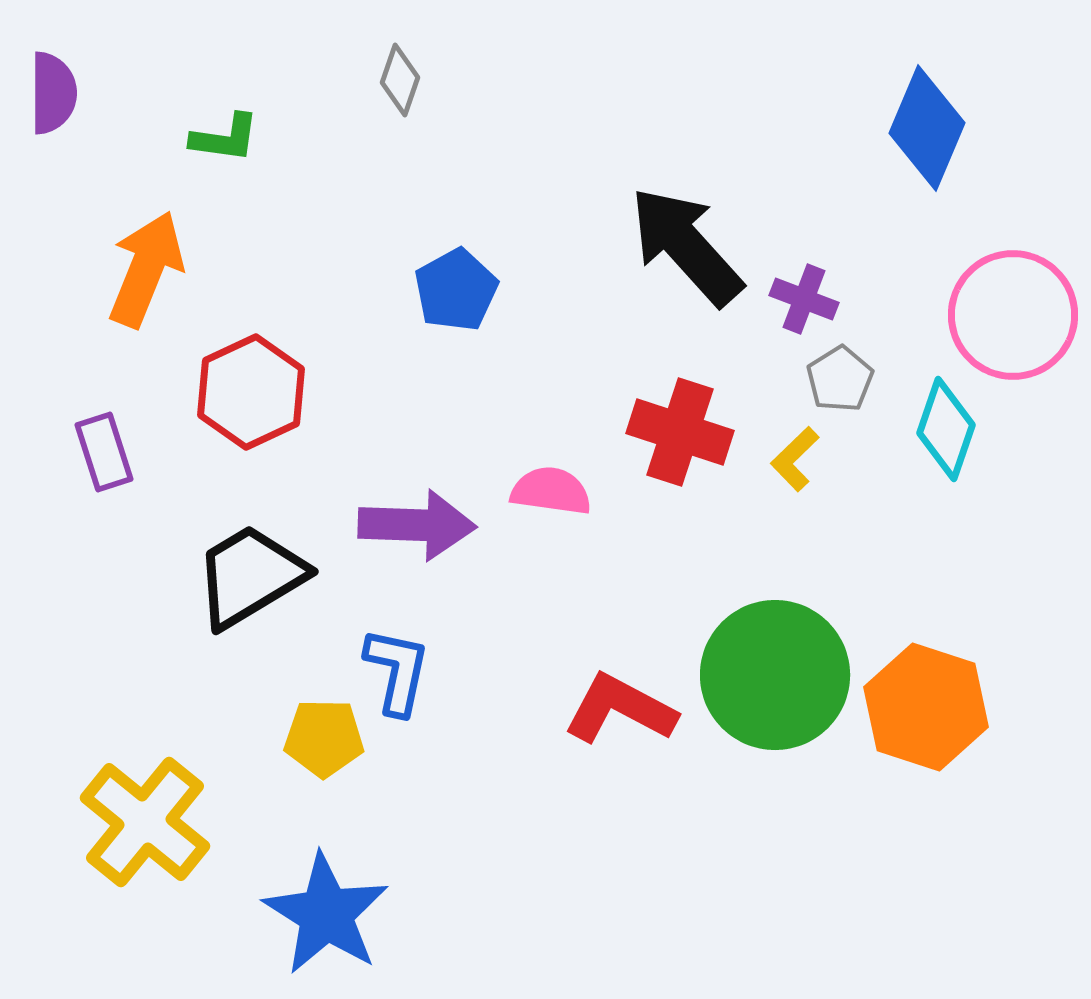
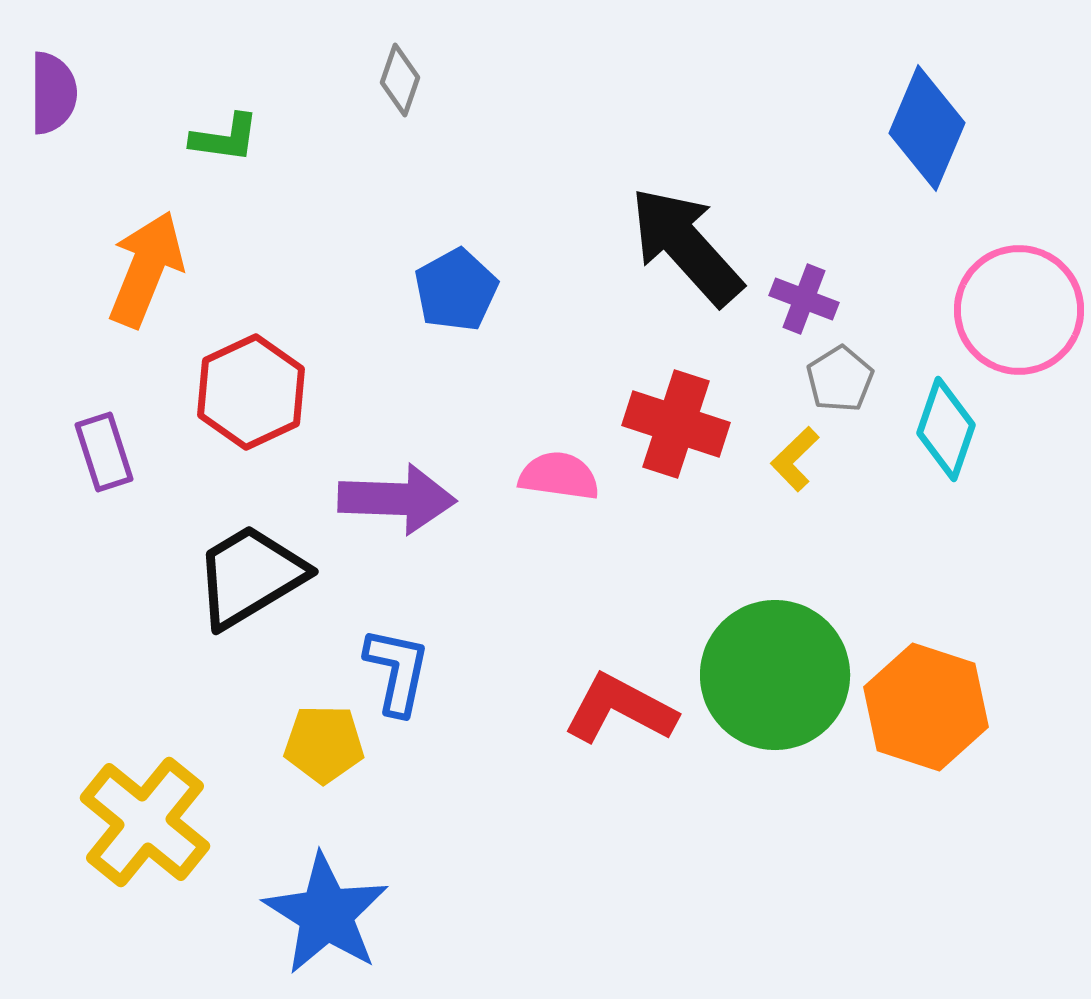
pink circle: moved 6 px right, 5 px up
red cross: moved 4 px left, 8 px up
pink semicircle: moved 8 px right, 15 px up
purple arrow: moved 20 px left, 26 px up
yellow pentagon: moved 6 px down
